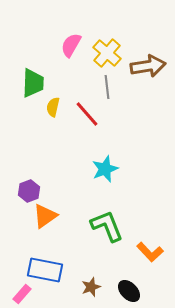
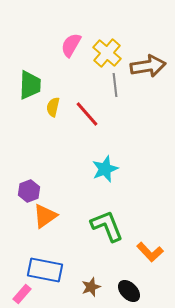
green trapezoid: moved 3 px left, 2 px down
gray line: moved 8 px right, 2 px up
